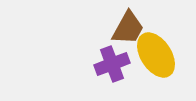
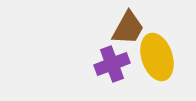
yellow ellipse: moved 1 px right, 2 px down; rotated 15 degrees clockwise
